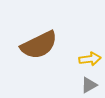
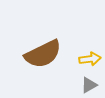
brown semicircle: moved 4 px right, 9 px down
